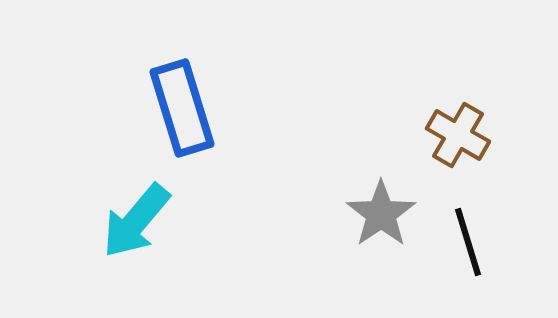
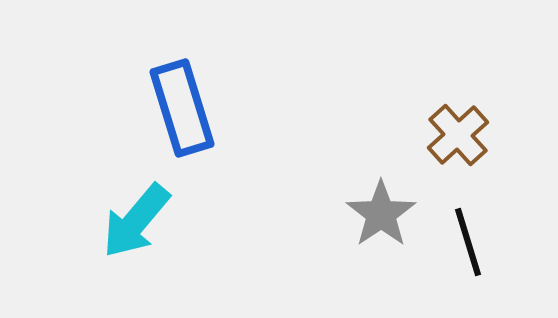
brown cross: rotated 18 degrees clockwise
